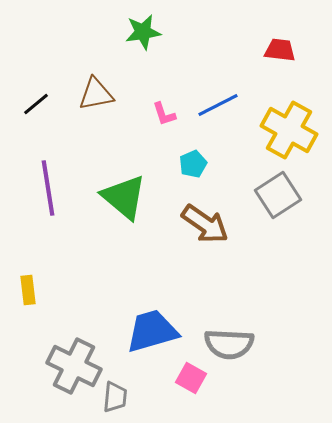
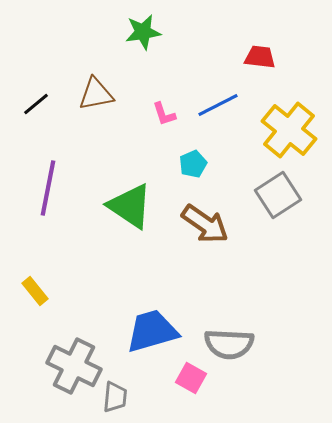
red trapezoid: moved 20 px left, 7 px down
yellow cross: rotated 10 degrees clockwise
purple line: rotated 20 degrees clockwise
green triangle: moved 6 px right, 9 px down; rotated 6 degrees counterclockwise
yellow rectangle: moved 7 px right, 1 px down; rotated 32 degrees counterclockwise
